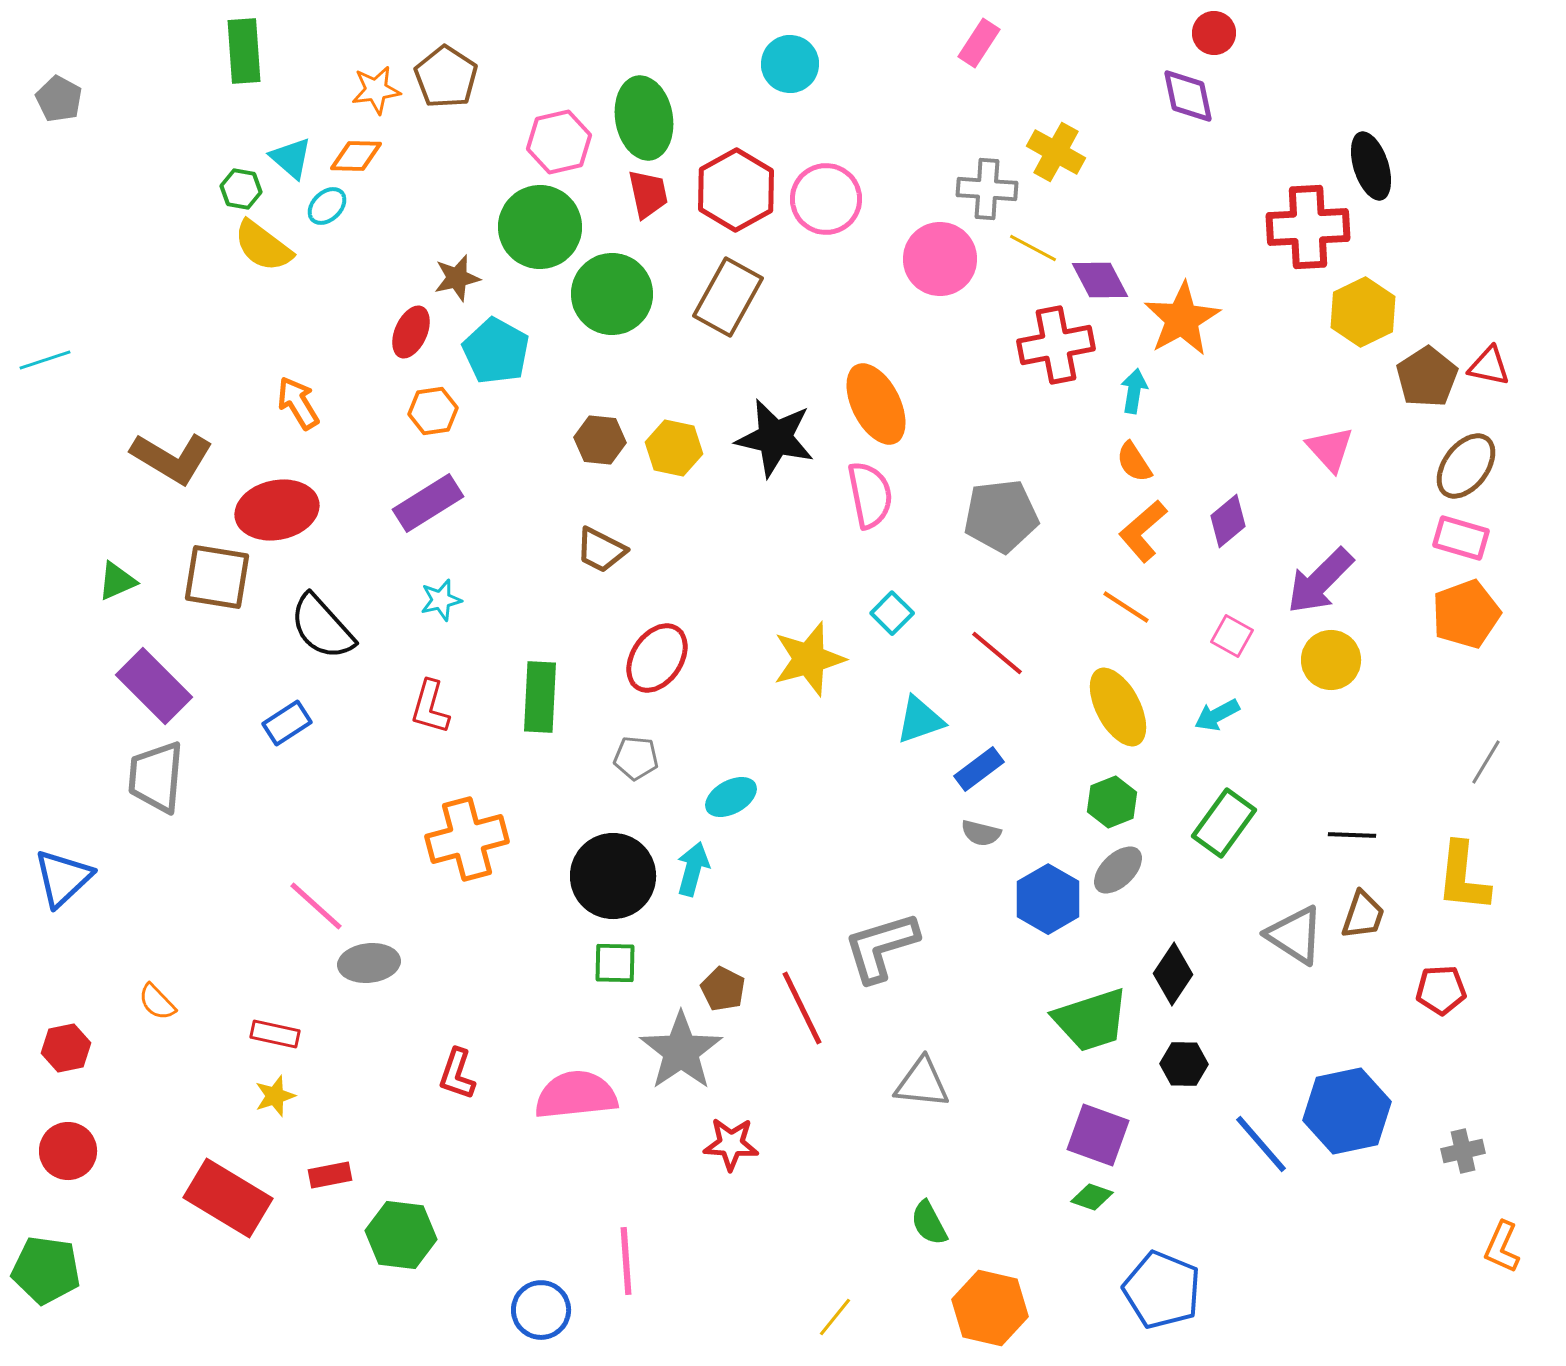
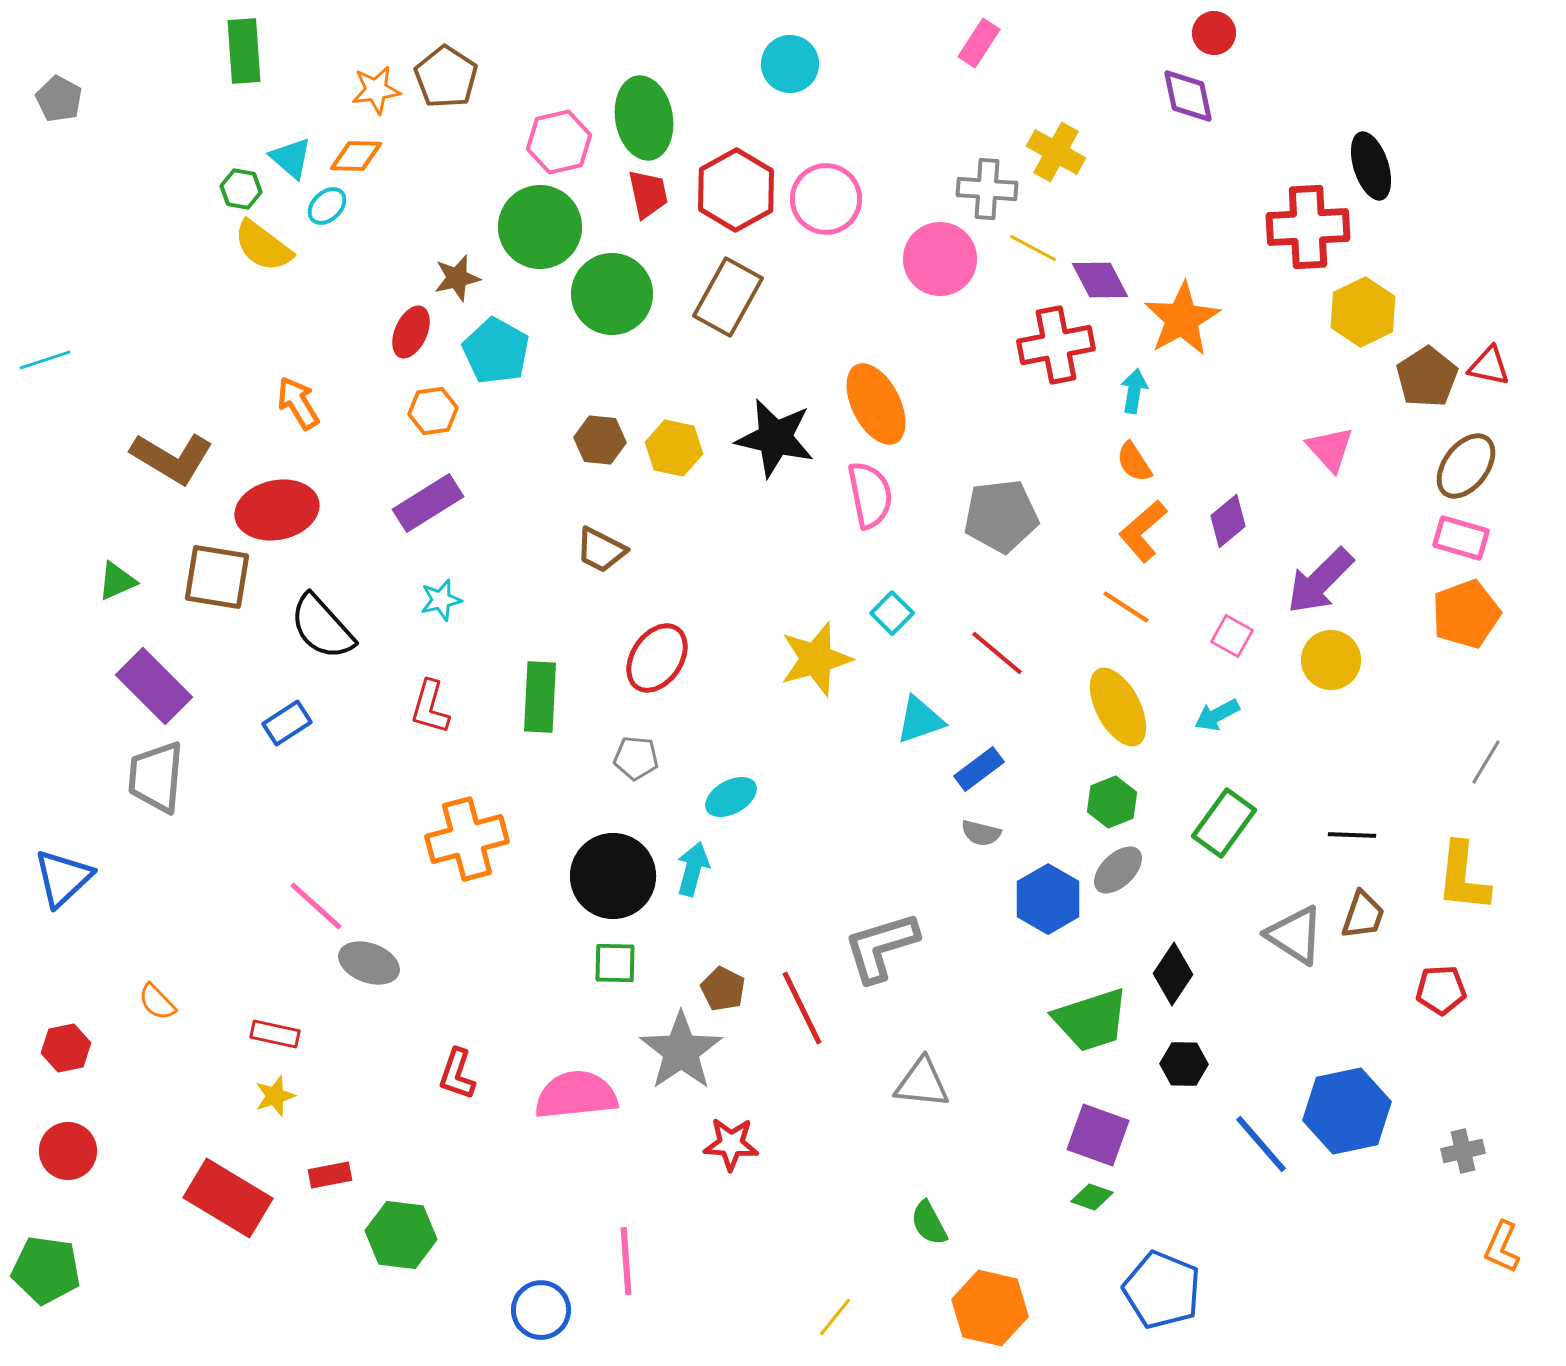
yellow star at (809, 659): moved 7 px right
gray ellipse at (369, 963): rotated 26 degrees clockwise
